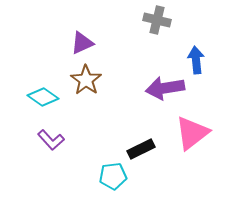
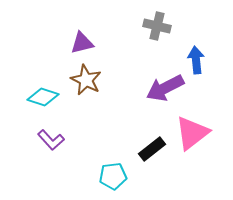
gray cross: moved 6 px down
purple triangle: rotated 10 degrees clockwise
brown star: rotated 8 degrees counterclockwise
purple arrow: rotated 18 degrees counterclockwise
cyan diamond: rotated 16 degrees counterclockwise
black rectangle: moved 11 px right; rotated 12 degrees counterclockwise
